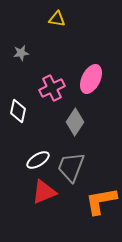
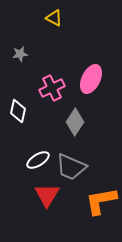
yellow triangle: moved 3 px left, 1 px up; rotated 18 degrees clockwise
gray star: moved 1 px left, 1 px down
gray trapezoid: rotated 88 degrees counterclockwise
red triangle: moved 3 px right, 3 px down; rotated 36 degrees counterclockwise
